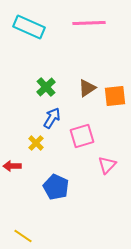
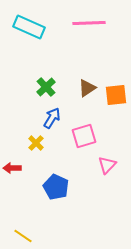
orange square: moved 1 px right, 1 px up
pink square: moved 2 px right
red arrow: moved 2 px down
